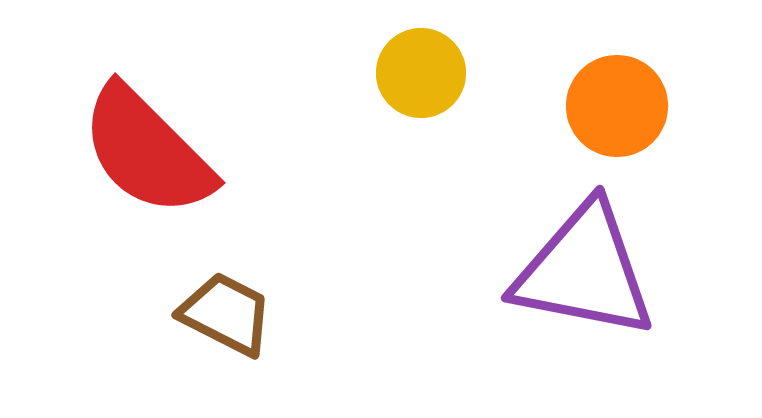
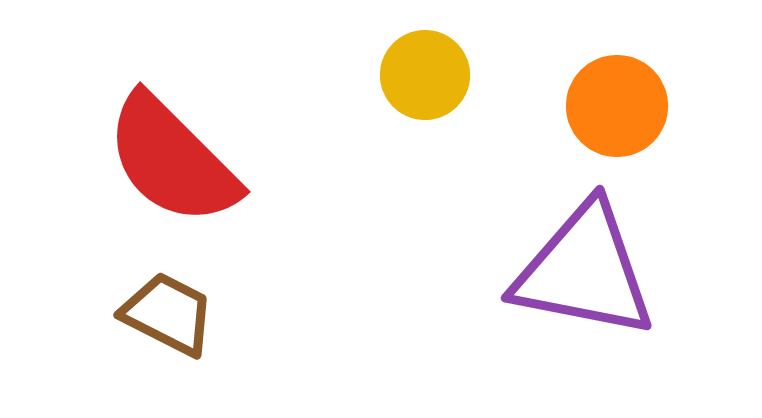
yellow circle: moved 4 px right, 2 px down
red semicircle: moved 25 px right, 9 px down
brown trapezoid: moved 58 px left
